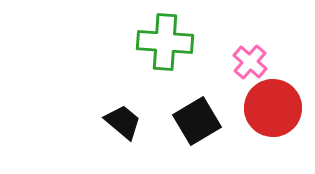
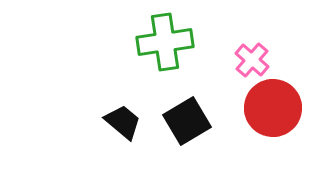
green cross: rotated 12 degrees counterclockwise
pink cross: moved 2 px right, 2 px up
black square: moved 10 px left
